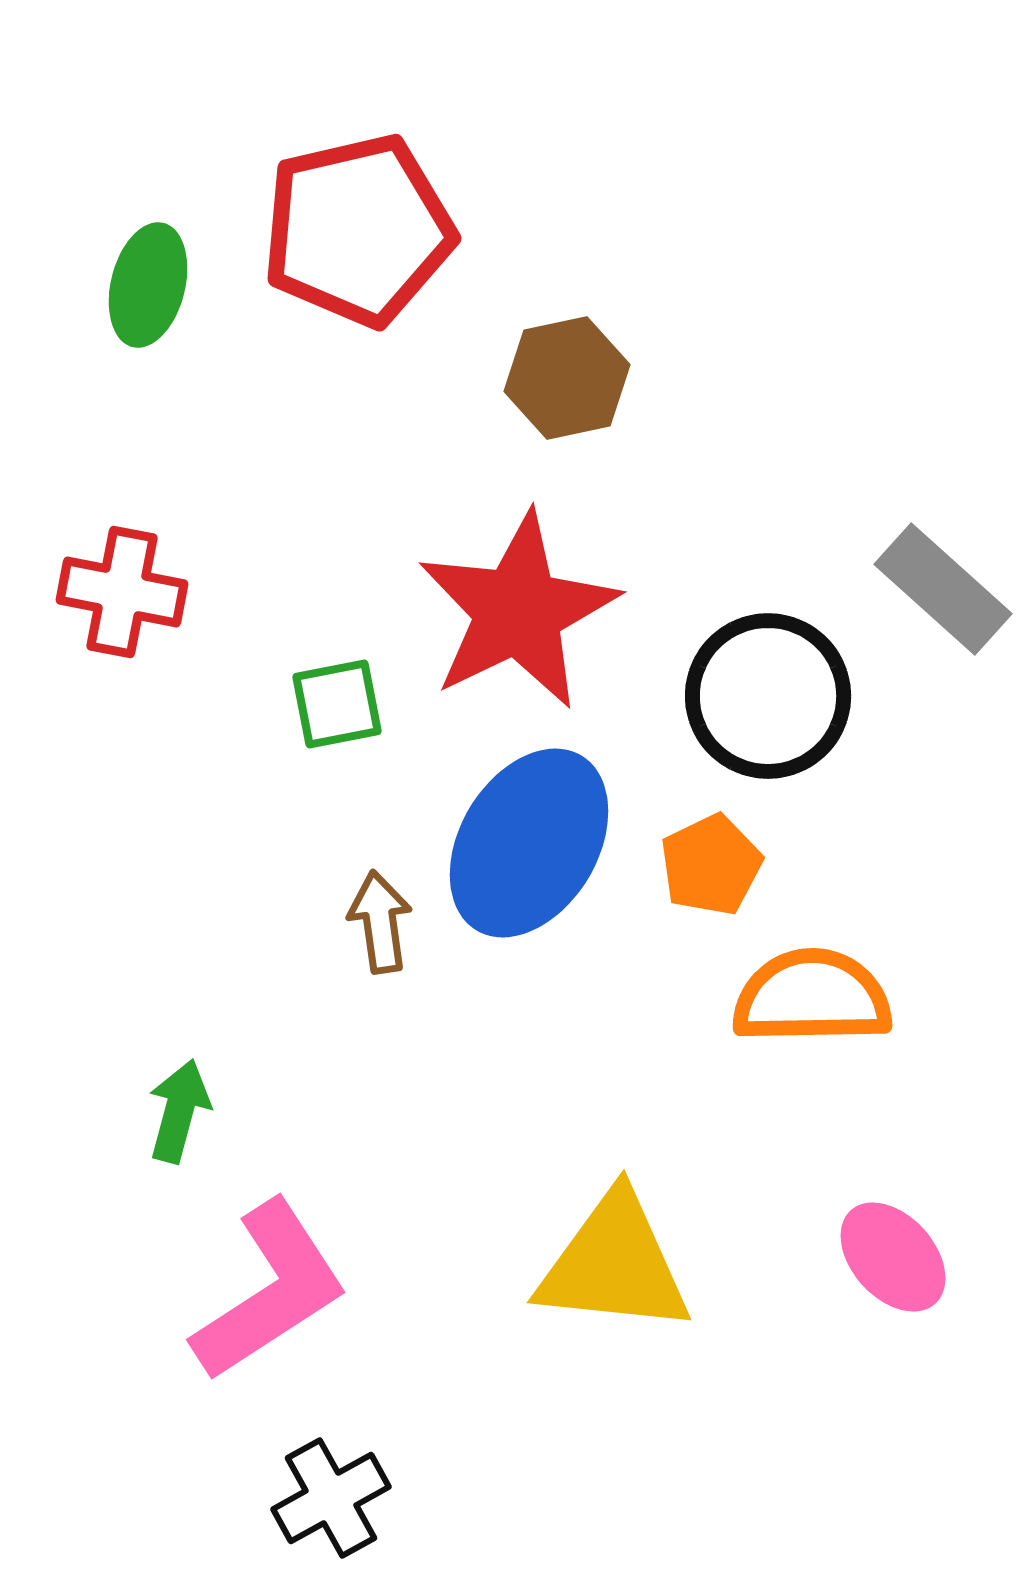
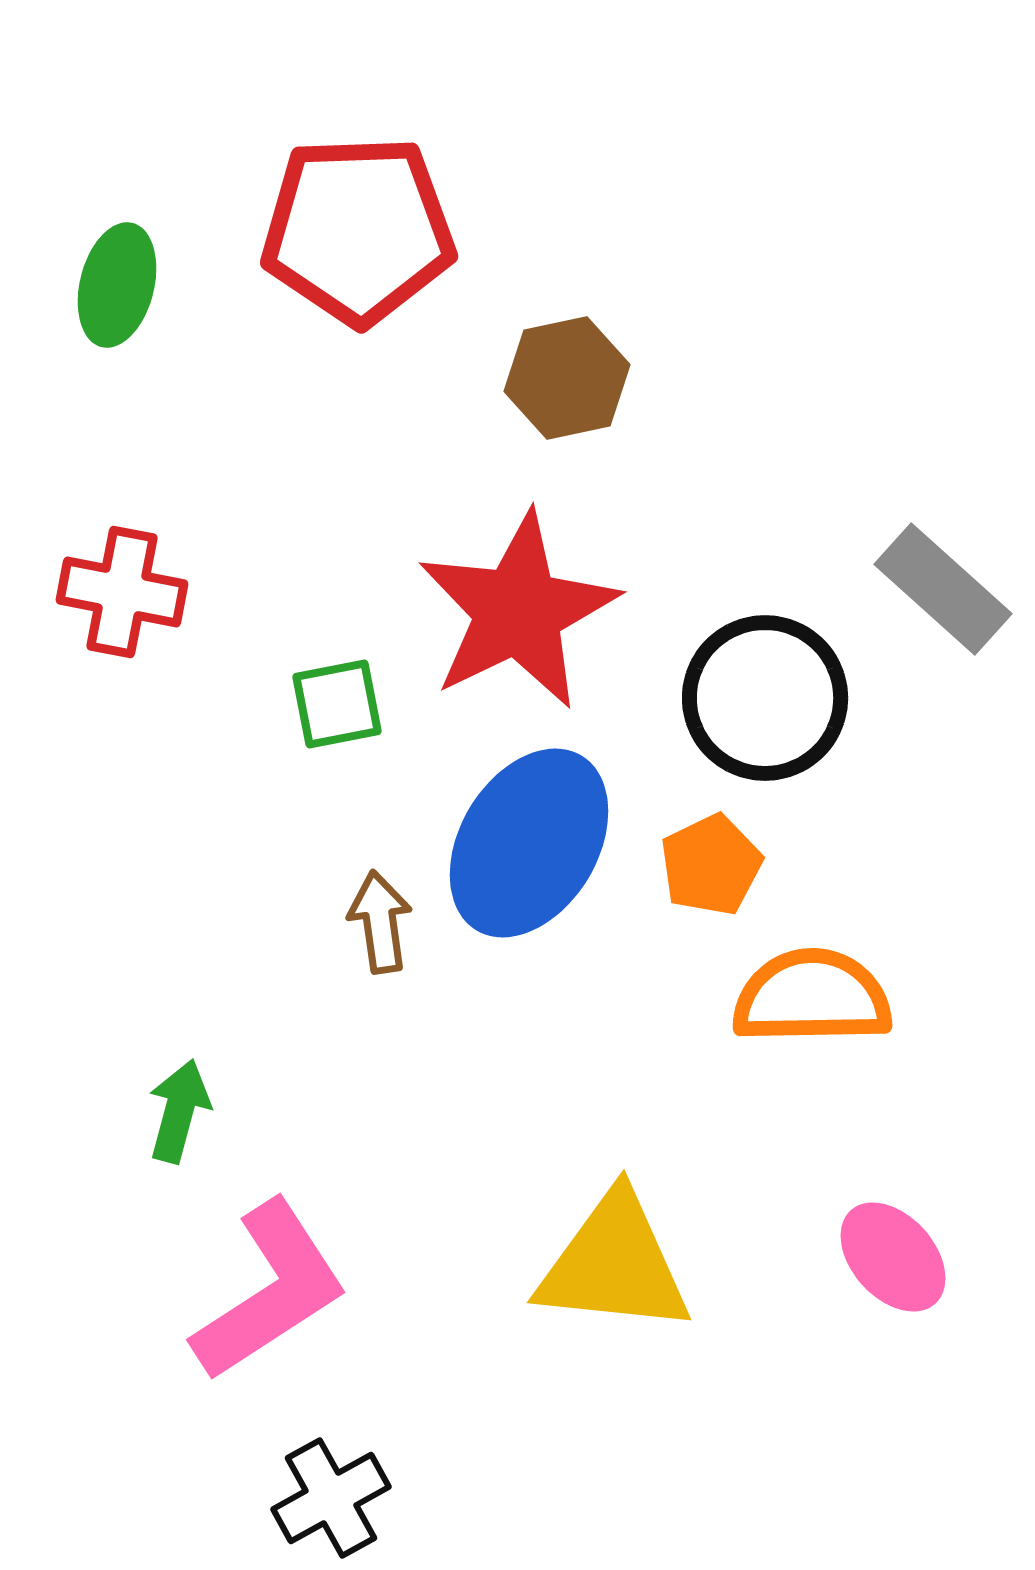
red pentagon: rotated 11 degrees clockwise
green ellipse: moved 31 px left
black circle: moved 3 px left, 2 px down
